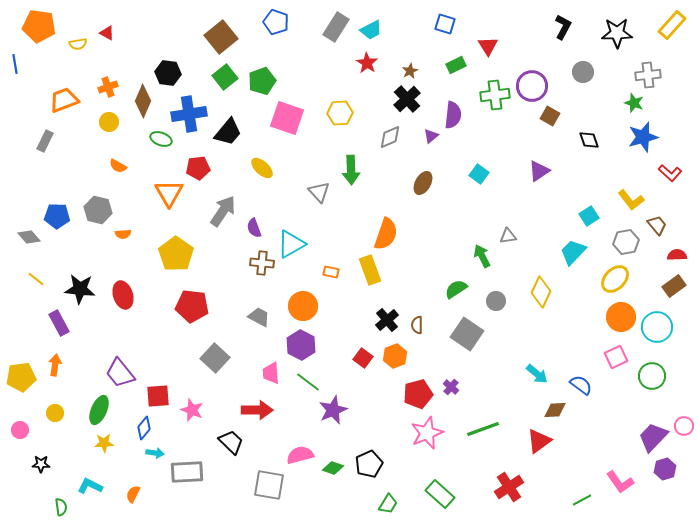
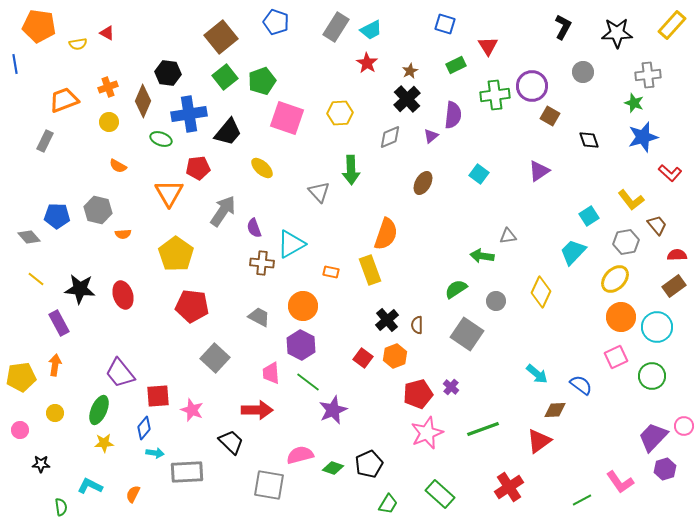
green arrow at (482, 256): rotated 55 degrees counterclockwise
